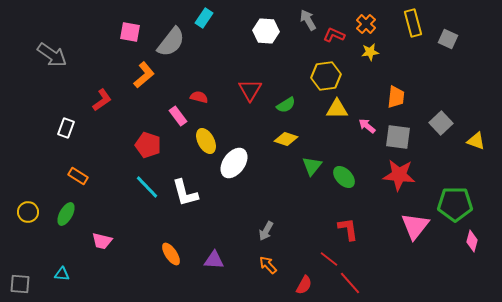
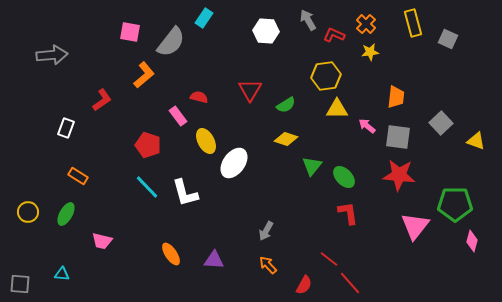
gray arrow at (52, 55): rotated 40 degrees counterclockwise
red L-shape at (348, 229): moved 16 px up
